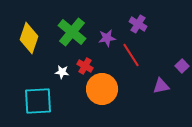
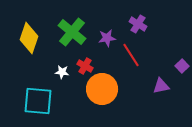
cyan square: rotated 8 degrees clockwise
